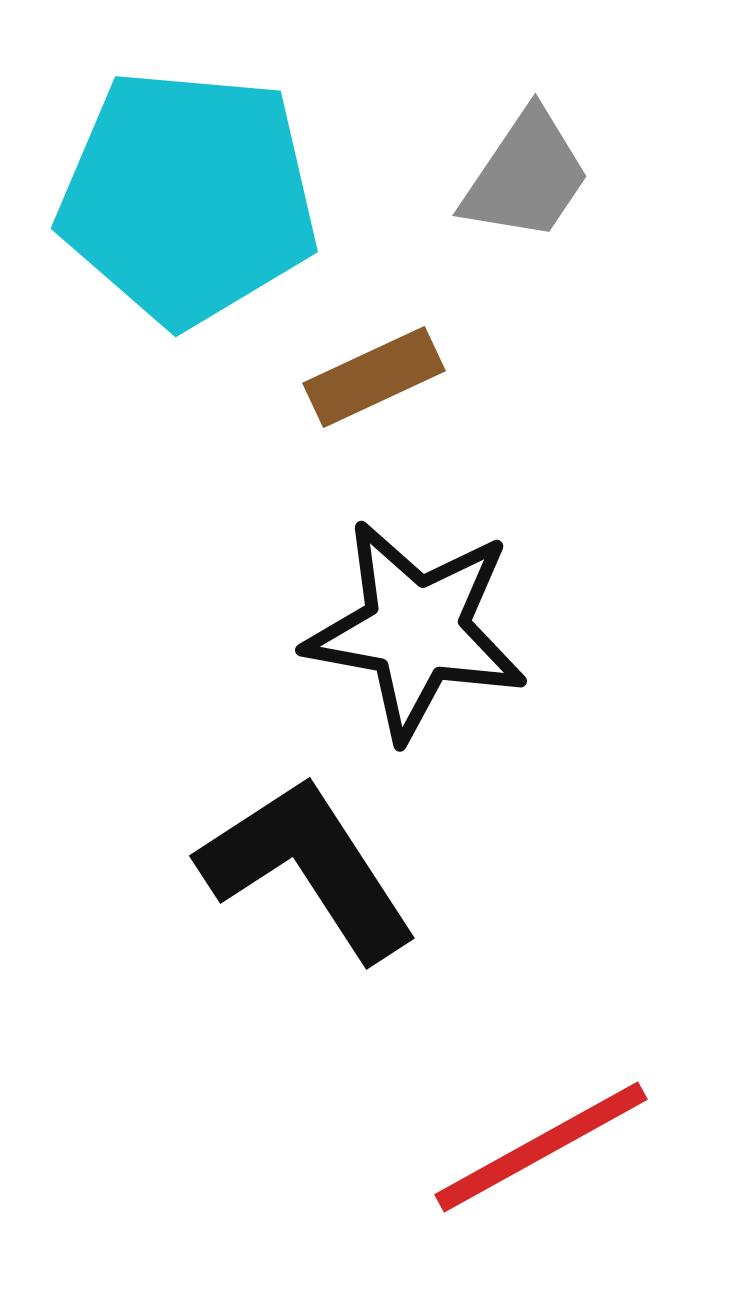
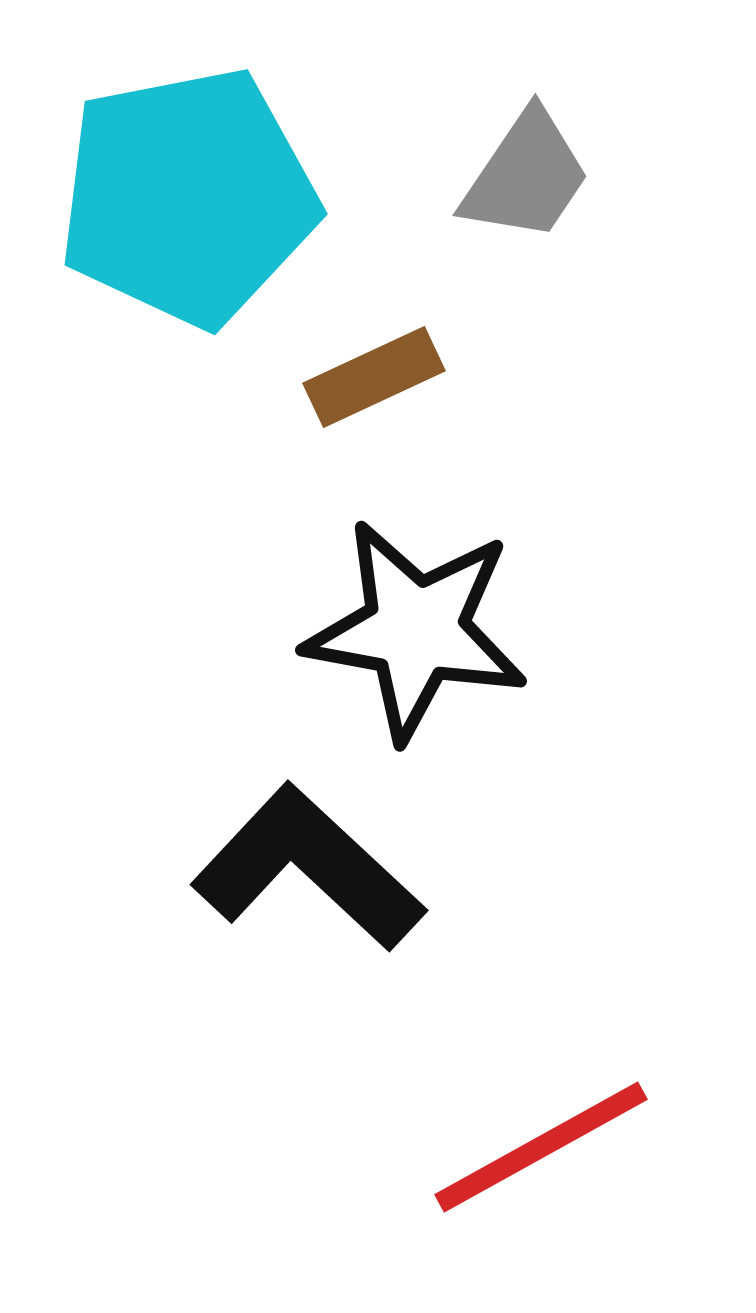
cyan pentagon: rotated 16 degrees counterclockwise
black L-shape: rotated 14 degrees counterclockwise
